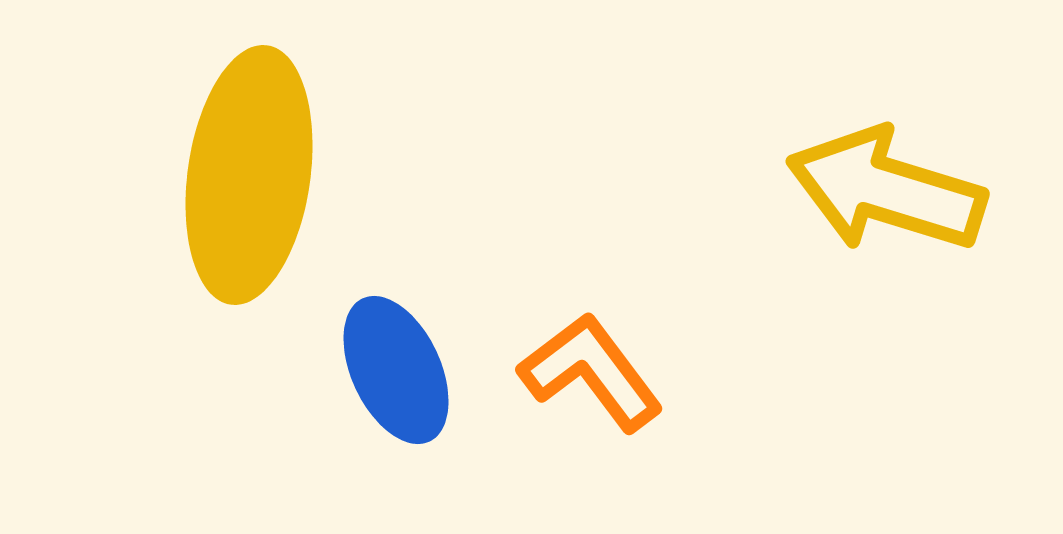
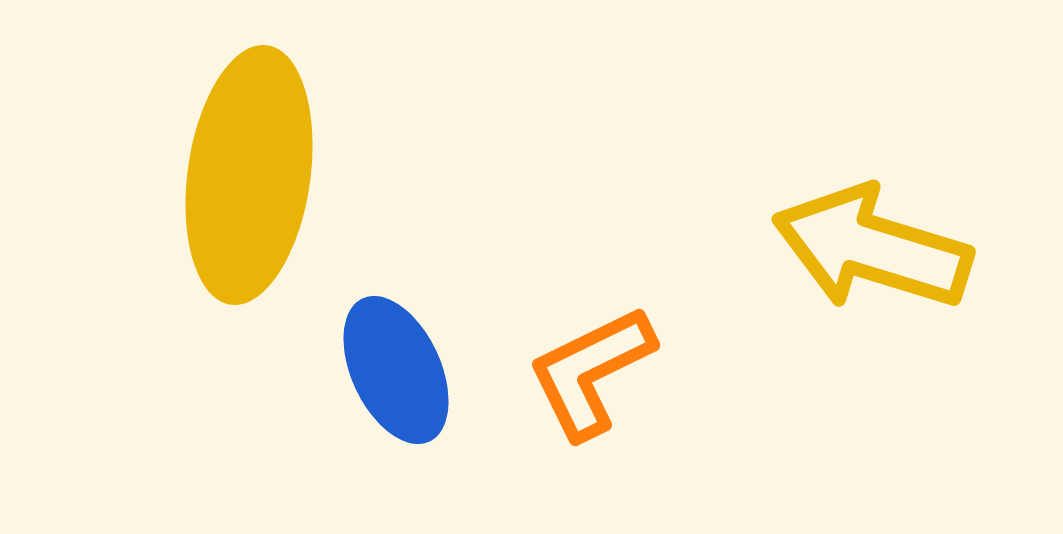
yellow arrow: moved 14 px left, 58 px down
orange L-shape: rotated 79 degrees counterclockwise
